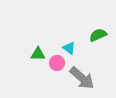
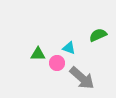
cyan triangle: rotated 16 degrees counterclockwise
